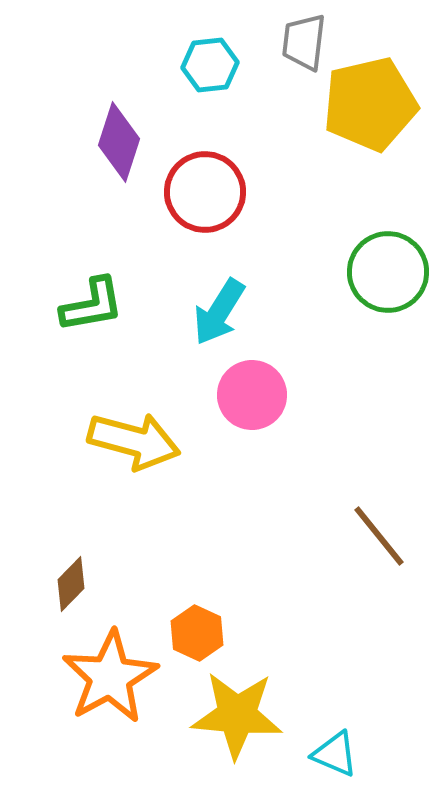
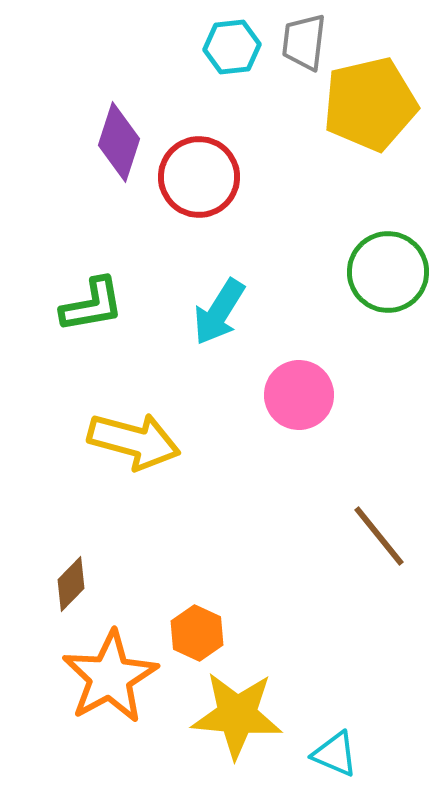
cyan hexagon: moved 22 px right, 18 px up
red circle: moved 6 px left, 15 px up
pink circle: moved 47 px right
